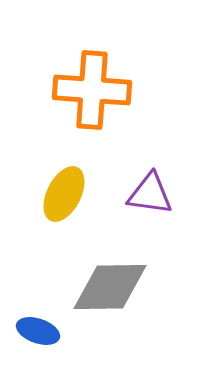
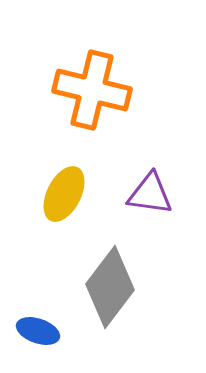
orange cross: rotated 10 degrees clockwise
gray diamond: rotated 52 degrees counterclockwise
